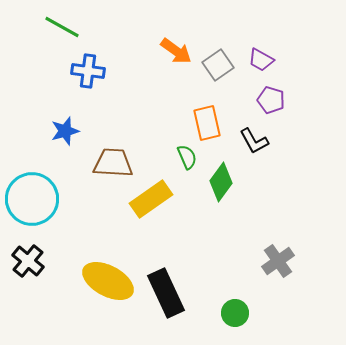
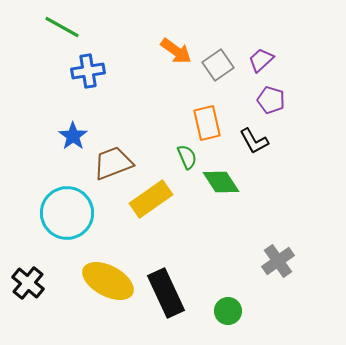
purple trapezoid: rotated 108 degrees clockwise
blue cross: rotated 16 degrees counterclockwise
blue star: moved 8 px right, 5 px down; rotated 20 degrees counterclockwise
brown trapezoid: rotated 24 degrees counterclockwise
green diamond: rotated 69 degrees counterclockwise
cyan circle: moved 35 px right, 14 px down
black cross: moved 22 px down
green circle: moved 7 px left, 2 px up
